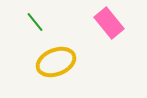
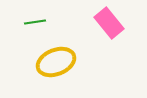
green line: rotated 60 degrees counterclockwise
